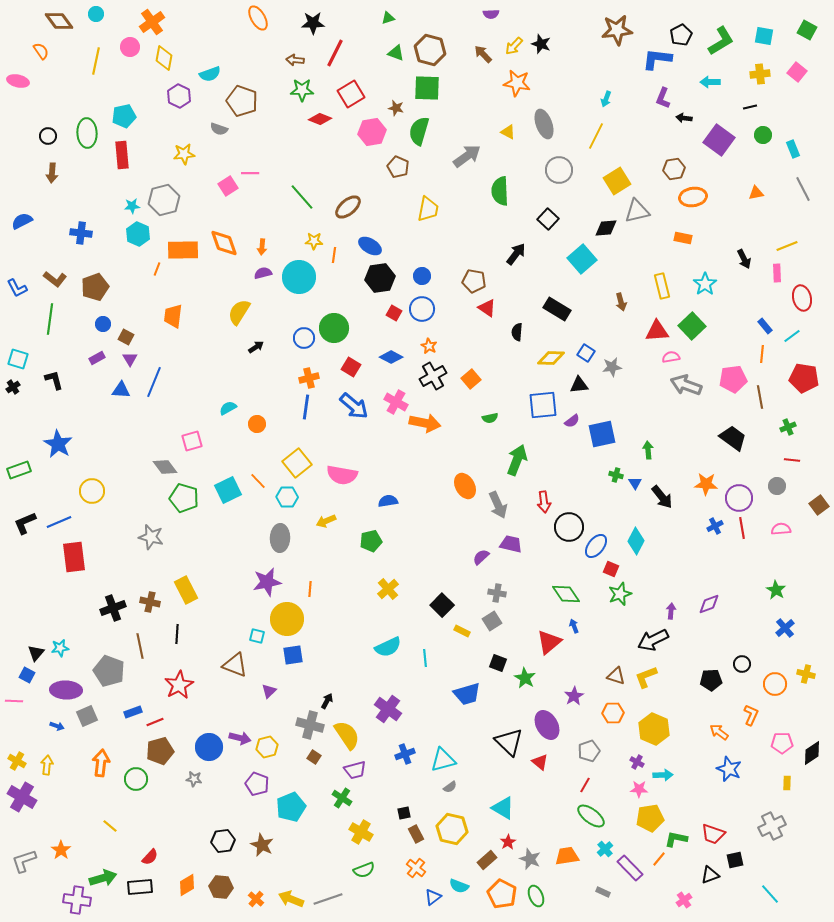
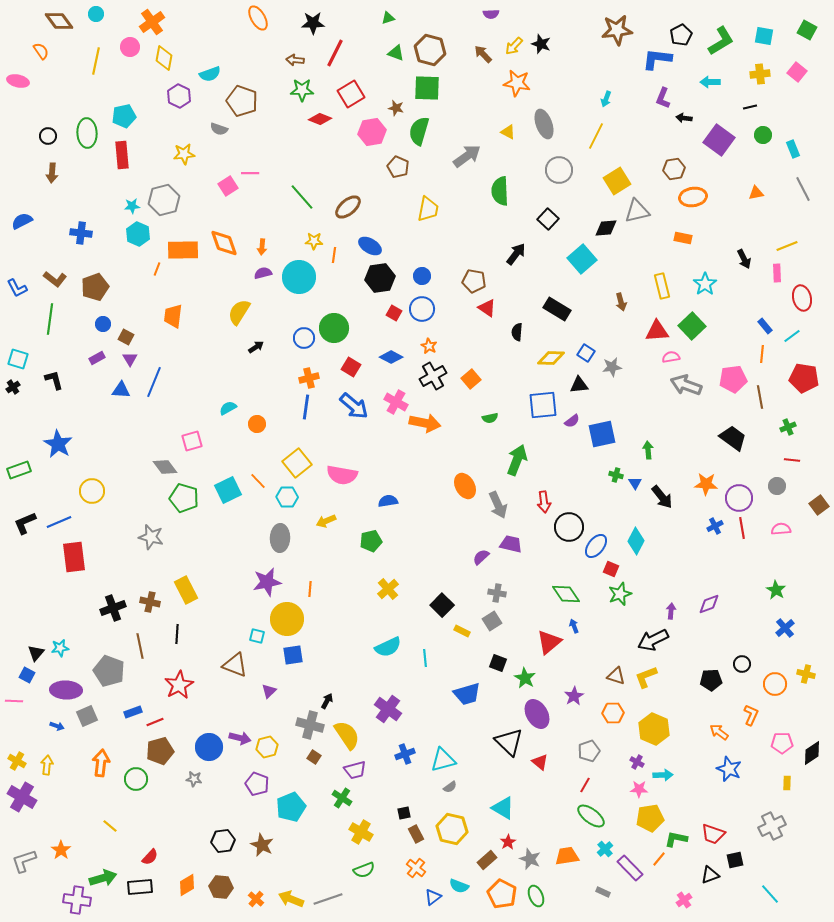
purple ellipse at (547, 725): moved 10 px left, 11 px up
